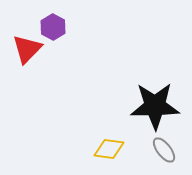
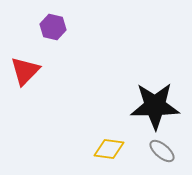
purple hexagon: rotated 15 degrees counterclockwise
red triangle: moved 2 px left, 22 px down
gray ellipse: moved 2 px left, 1 px down; rotated 12 degrees counterclockwise
